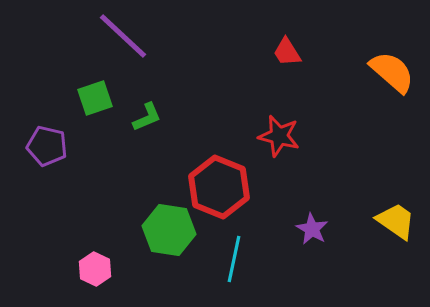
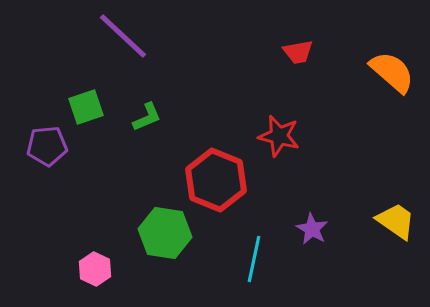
red trapezoid: moved 11 px right; rotated 68 degrees counterclockwise
green square: moved 9 px left, 9 px down
purple pentagon: rotated 18 degrees counterclockwise
red hexagon: moved 3 px left, 7 px up
green hexagon: moved 4 px left, 3 px down
cyan line: moved 20 px right
